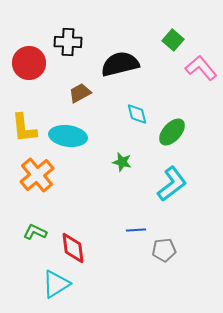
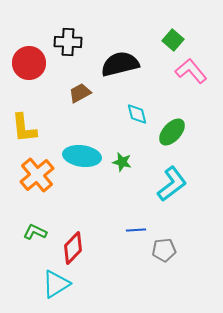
pink L-shape: moved 10 px left, 3 px down
cyan ellipse: moved 14 px right, 20 px down
red diamond: rotated 52 degrees clockwise
